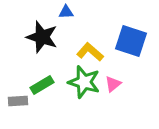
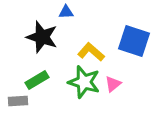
blue square: moved 3 px right
yellow L-shape: moved 1 px right
green rectangle: moved 5 px left, 5 px up
